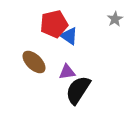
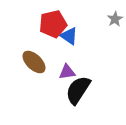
red pentagon: moved 1 px left
